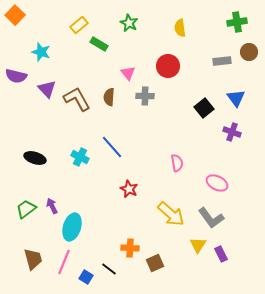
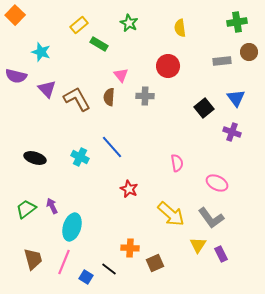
pink triangle: moved 7 px left, 2 px down
